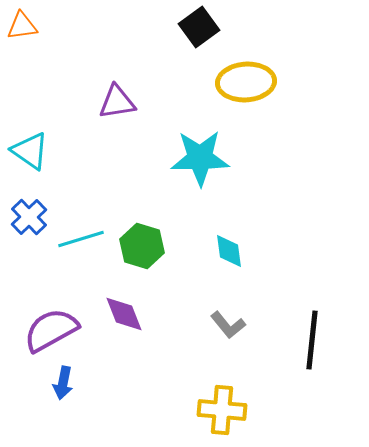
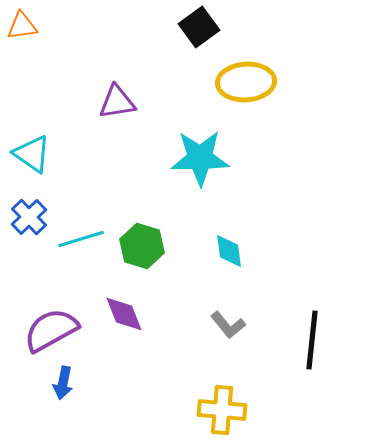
cyan triangle: moved 2 px right, 3 px down
